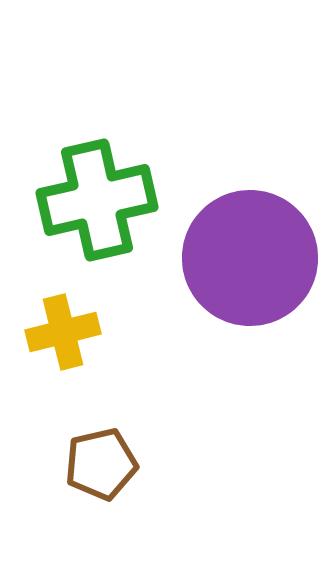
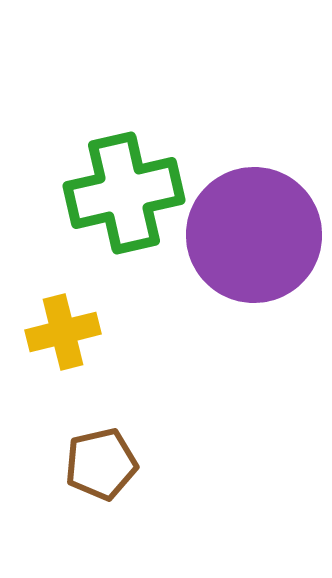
green cross: moved 27 px right, 7 px up
purple circle: moved 4 px right, 23 px up
